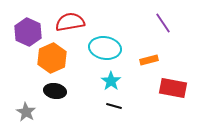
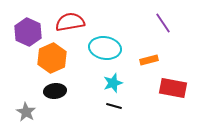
cyan star: moved 2 px right, 2 px down; rotated 18 degrees clockwise
black ellipse: rotated 15 degrees counterclockwise
